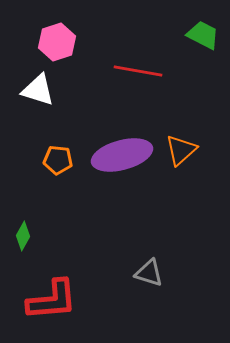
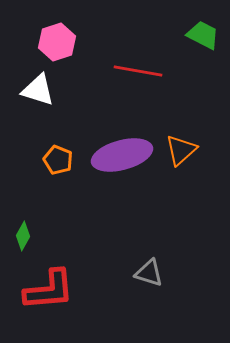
orange pentagon: rotated 16 degrees clockwise
red L-shape: moved 3 px left, 10 px up
